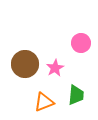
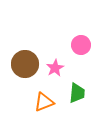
pink circle: moved 2 px down
green trapezoid: moved 1 px right, 2 px up
